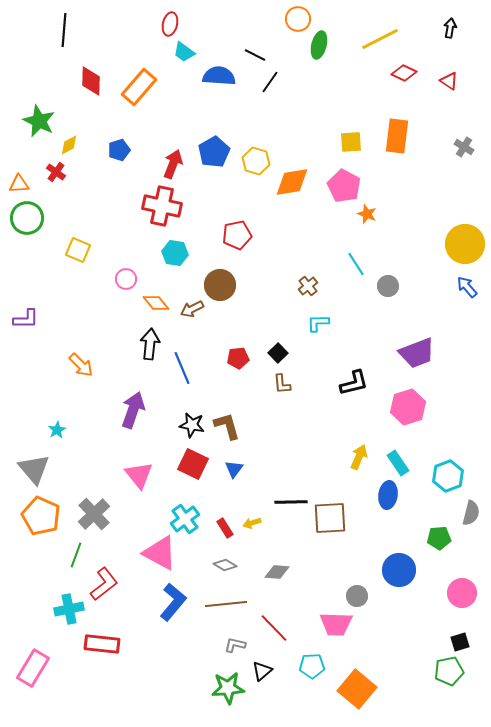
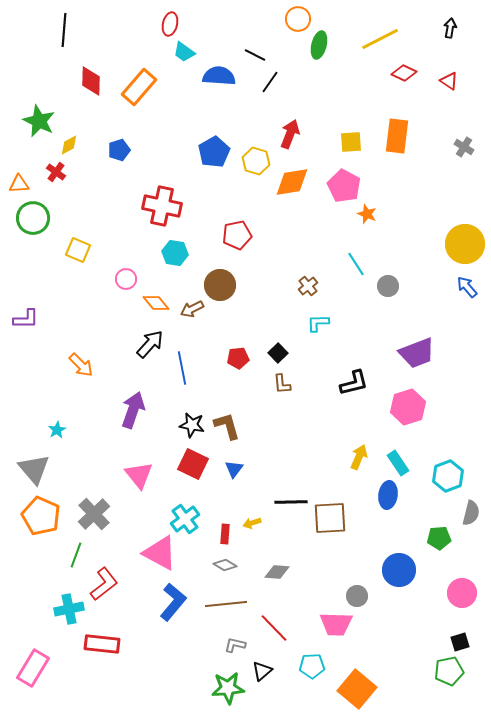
red arrow at (173, 164): moved 117 px right, 30 px up
green circle at (27, 218): moved 6 px right
black arrow at (150, 344): rotated 36 degrees clockwise
blue line at (182, 368): rotated 12 degrees clockwise
red rectangle at (225, 528): moved 6 px down; rotated 36 degrees clockwise
